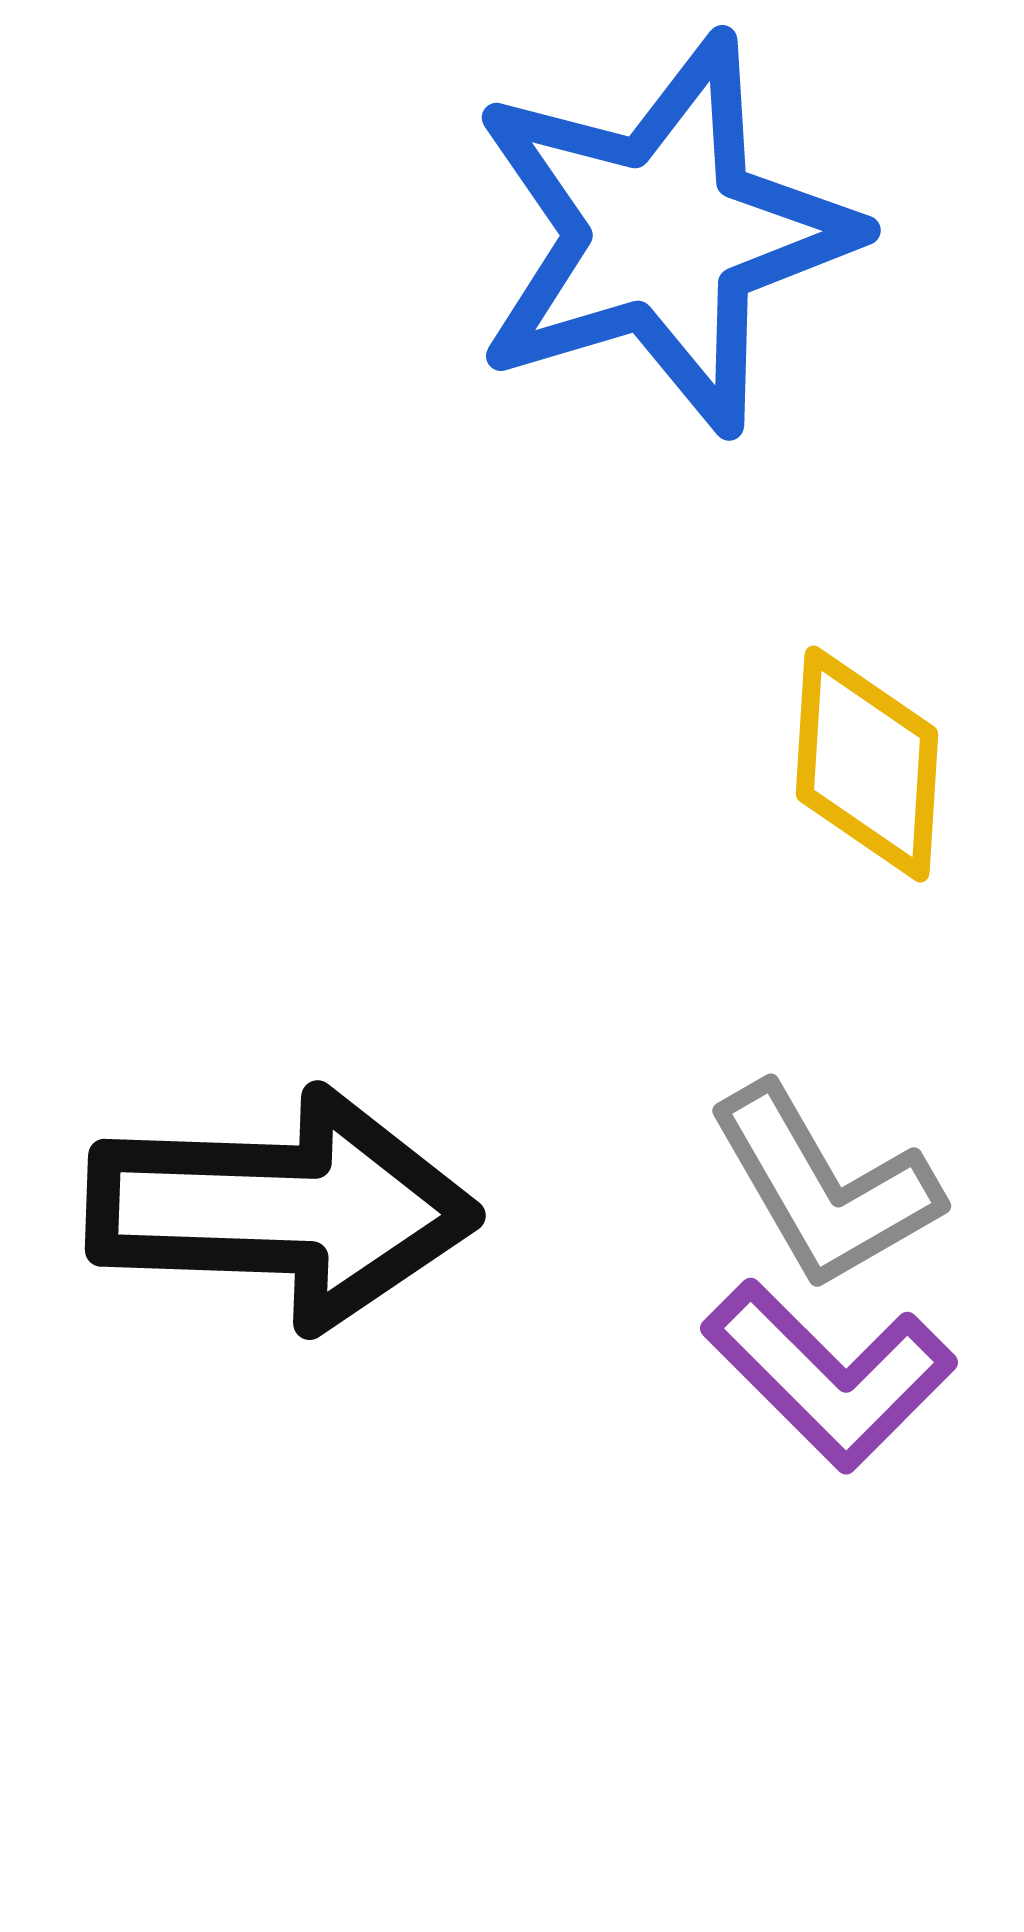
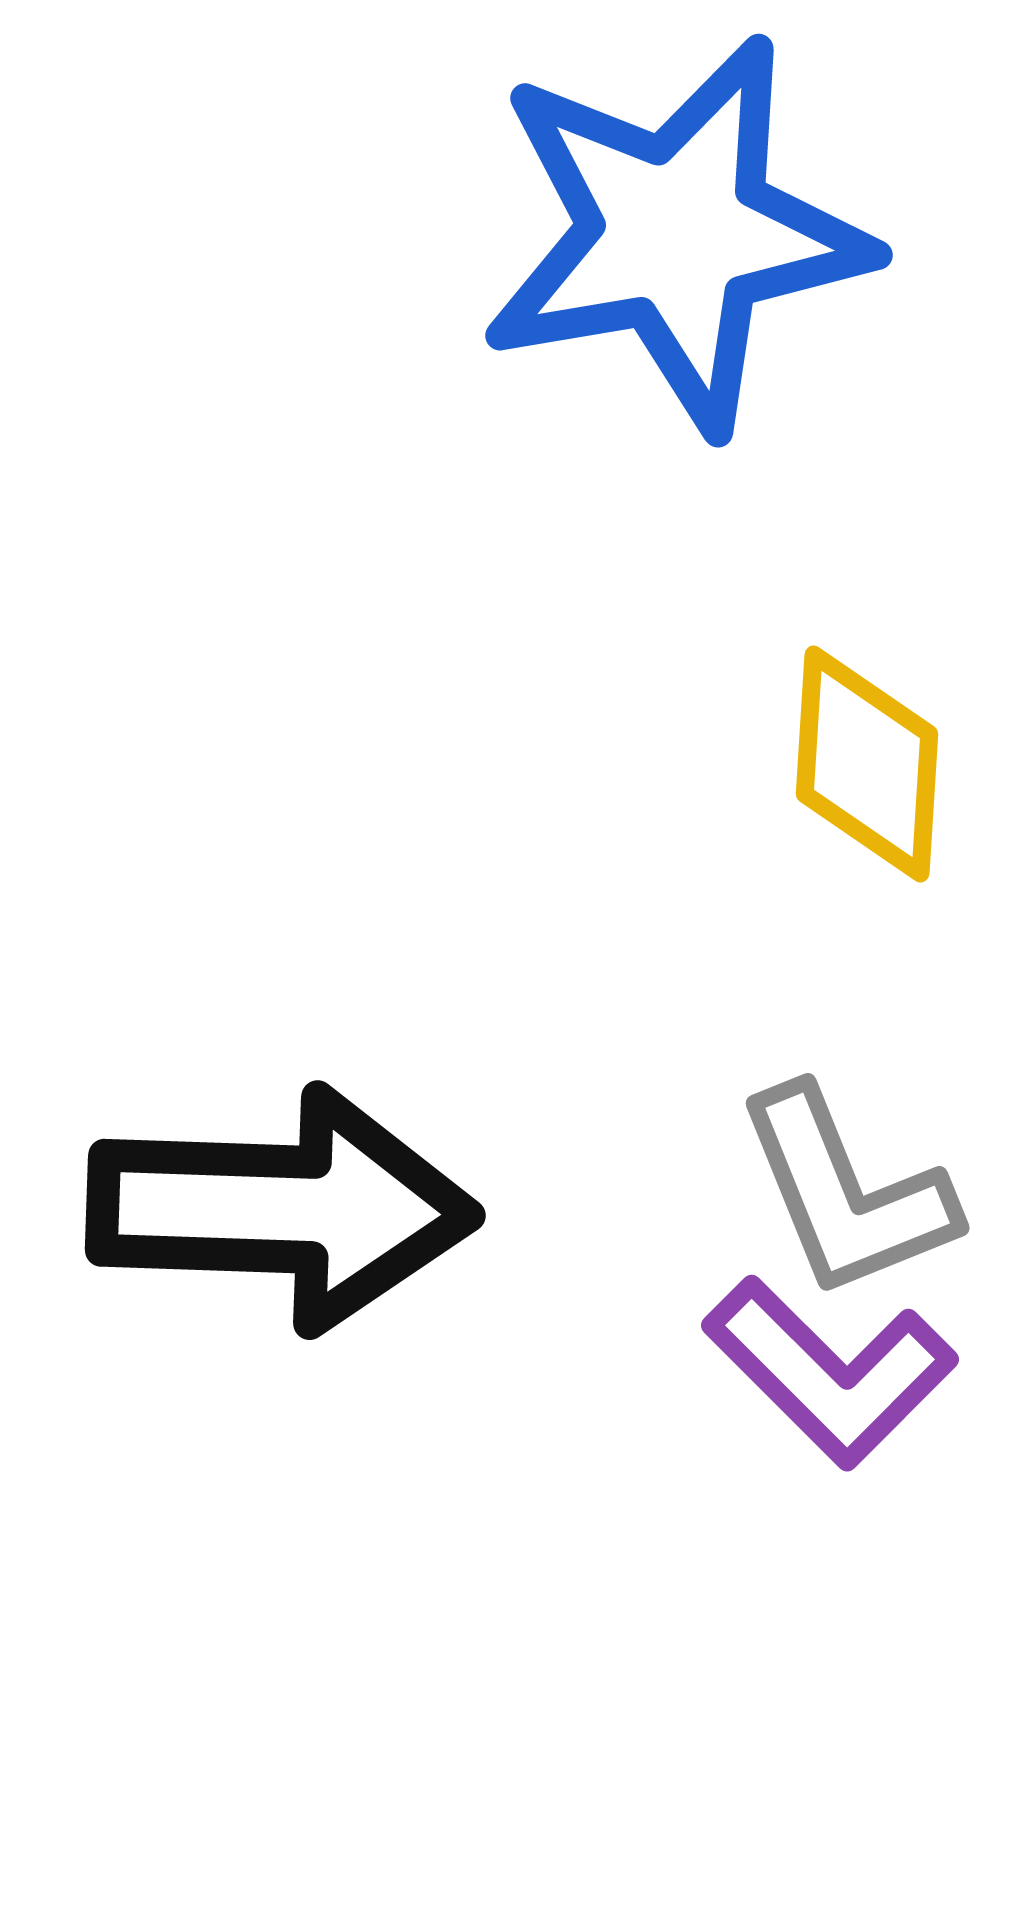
blue star: moved 13 px right; rotated 7 degrees clockwise
gray L-shape: moved 22 px right, 6 px down; rotated 8 degrees clockwise
purple L-shape: moved 1 px right, 3 px up
